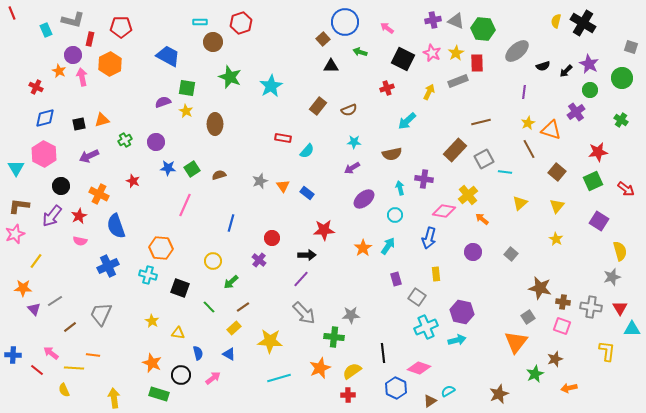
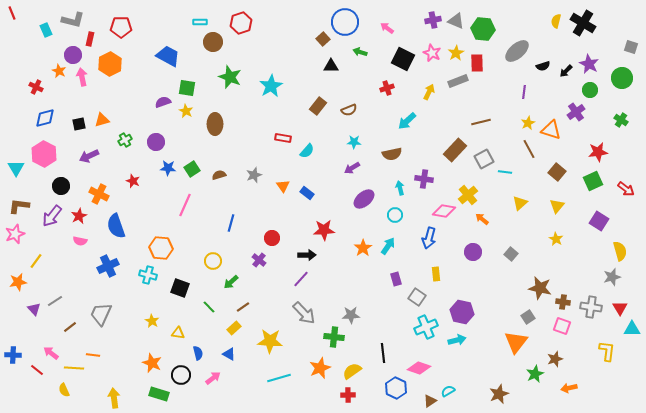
gray star at (260, 181): moved 6 px left, 6 px up
orange star at (23, 288): moved 5 px left, 6 px up; rotated 12 degrees counterclockwise
